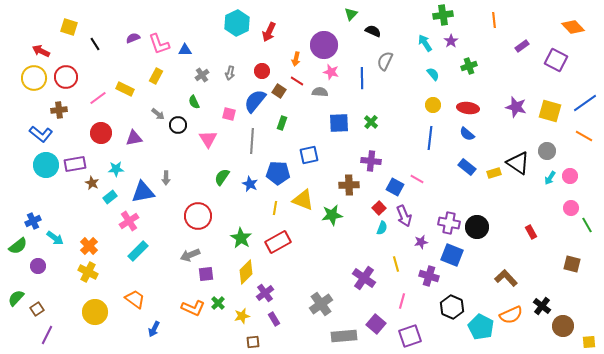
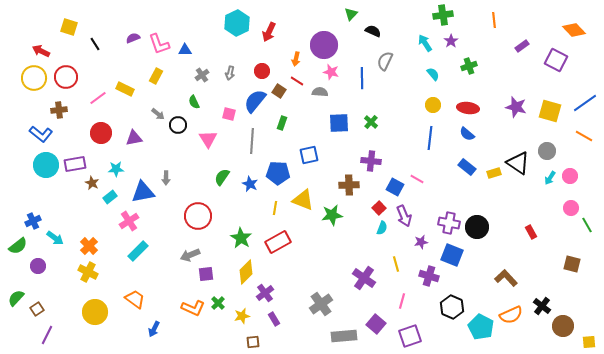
orange diamond at (573, 27): moved 1 px right, 3 px down
